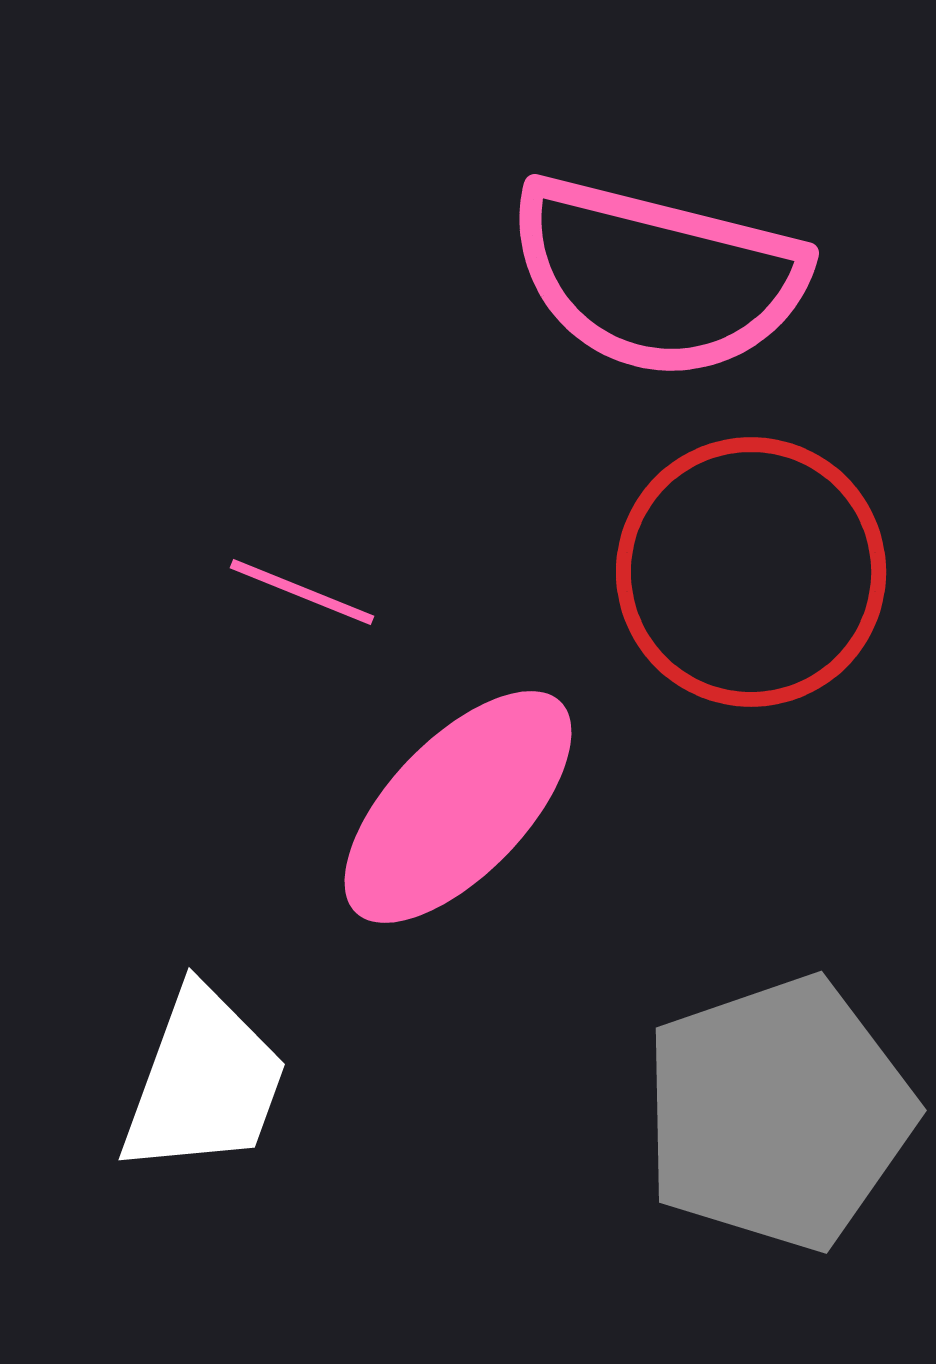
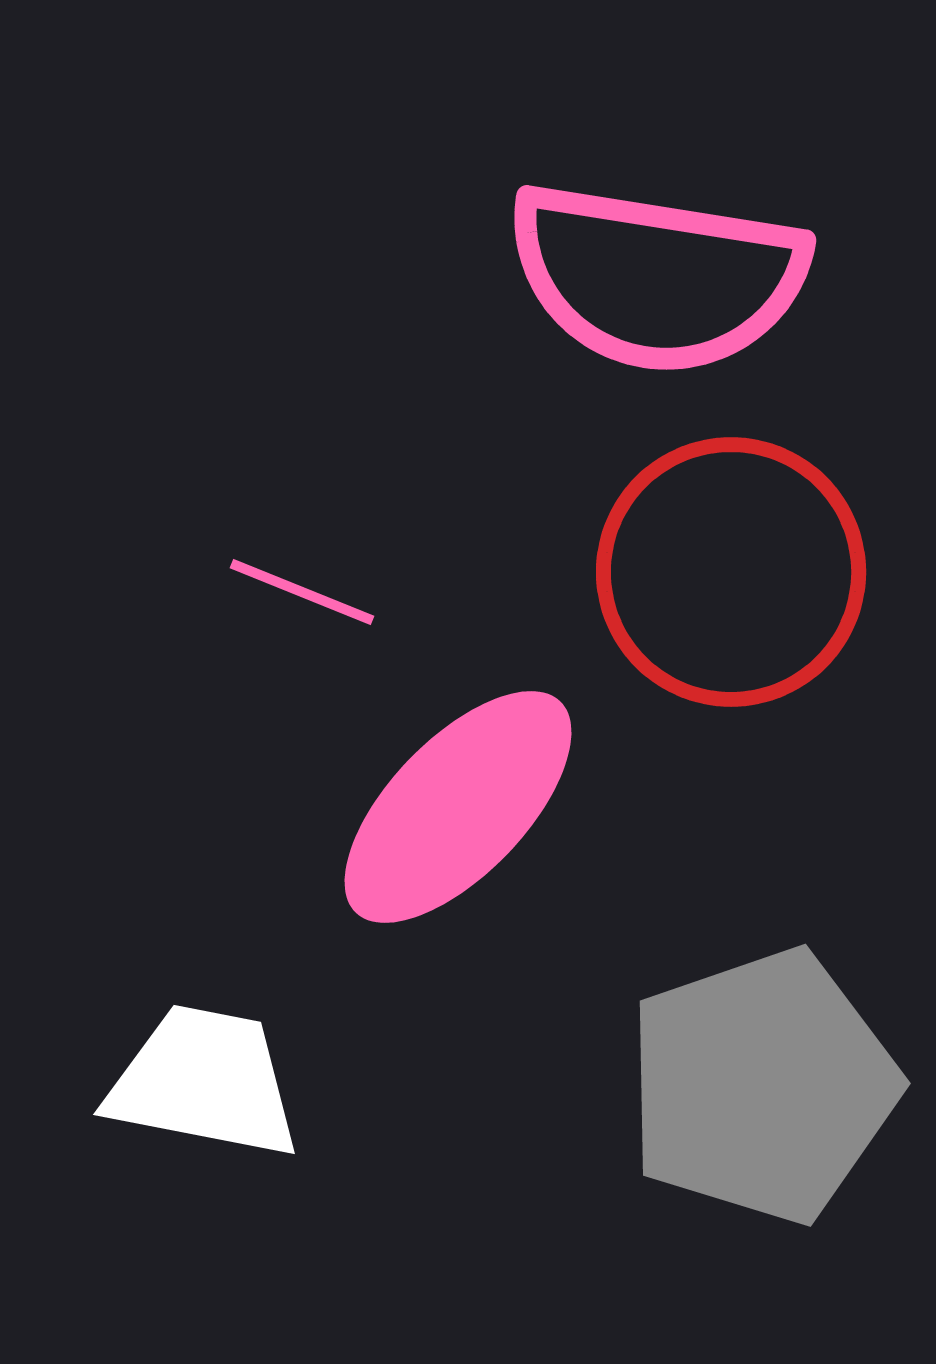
pink semicircle: rotated 5 degrees counterclockwise
red circle: moved 20 px left
white trapezoid: rotated 99 degrees counterclockwise
gray pentagon: moved 16 px left, 27 px up
